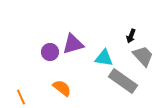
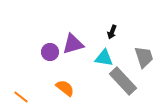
black arrow: moved 19 px left, 4 px up
gray trapezoid: moved 1 px right, 1 px down; rotated 25 degrees clockwise
gray rectangle: rotated 12 degrees clockwise
orange semicircle: moved 3 px right
orange line: rotated 28 degrees counterclockwise
